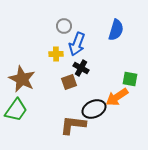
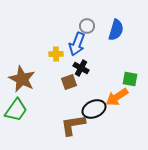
gray circle: moved 23 px right
brown L-shape: rotated 16 degrees counterclockwise
